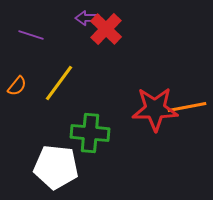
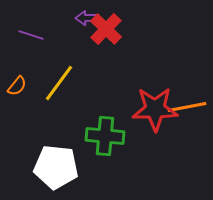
green cross: moved 15 px right, 3 px down
